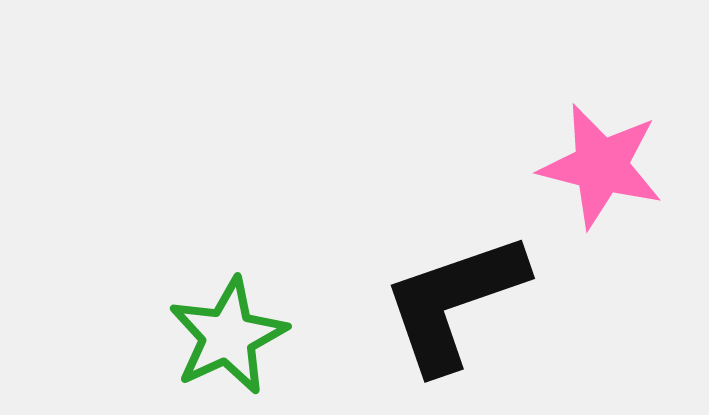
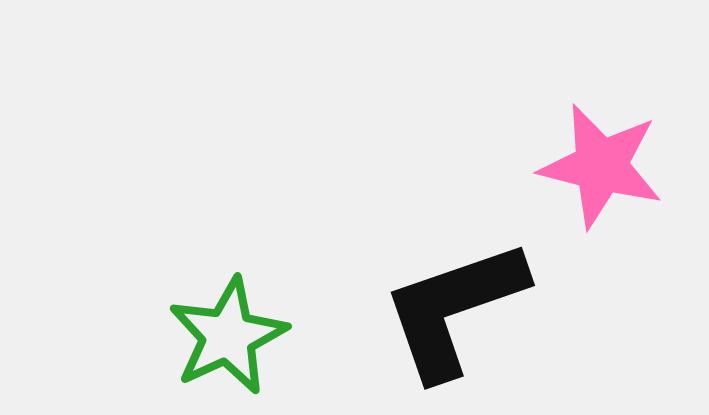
black L-shape: moved 7 px down
